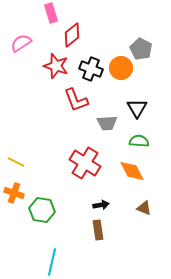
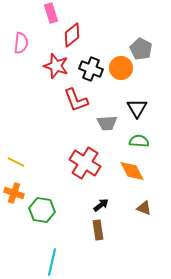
pink semicircle: rotated 130 degrees clockwise
black arrow: rotated 28 degrees counterclockwise
